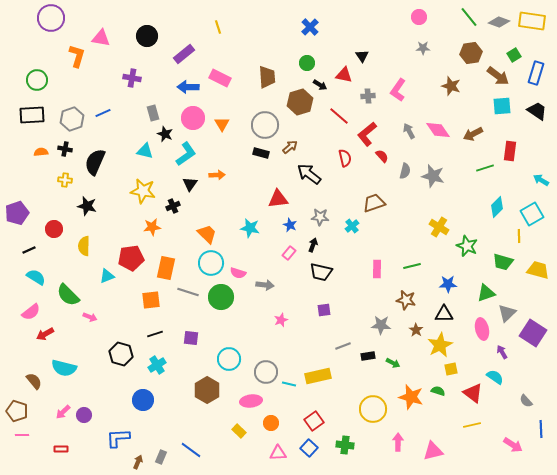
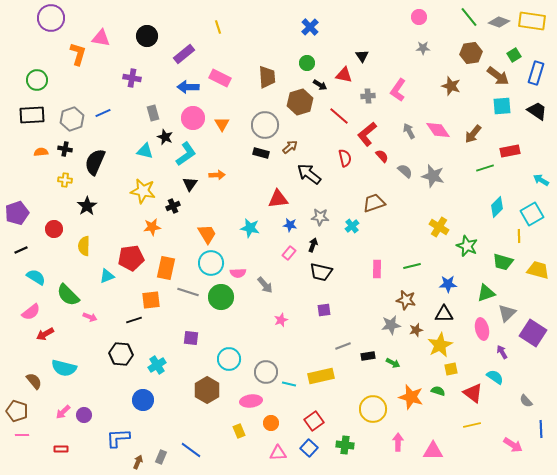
orange L-shape at (77, 56): moved 1 px right, 2 px up
black star at (165, 134): moved 3 px down
brown arrow at (473, 134): rotated 24 degrees counterclockwise
red rectangle at (510, 151): rotated 72 degrees clockwise
gray semicircle at (405, 171): rotated 63 degrees counterclockwise
black star at (87, 206): rotated 24 degrees clockwise
blue star at (290, 225): rotated 16 degrees counterclockwise
orange trapezoid at (207, 234): rotated 15 degrees clockwise
black line at (29, 250): moved 8 px left
pink semicircle at (238, 273): rotated 21 degrees counterclockwise
gray arrow at (265, 285): rotated 42 degrees clockwise
gray star at (381, 325): moved 10 px right; rotated 12 degrees counterclockwise
brown star at (416, 330): rotated 24 degrees clockwise
black line at (155, 334): moved 21 px left, 14 px up
black hexagon at (121, 354): rotated 10 degrees counterclockwise
yellow rectangle at (318, 376): moved 3 px right
yellow rectangle at (239, 431): rotated 24 degrees clockwise
pink triangle at (433, 451): rotated 15 degrees clockwise
